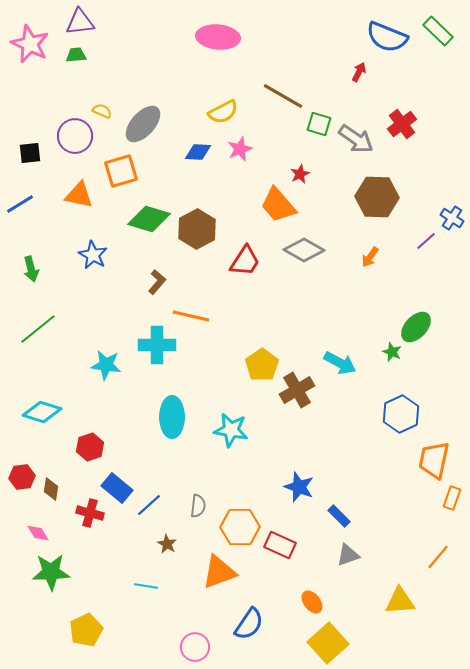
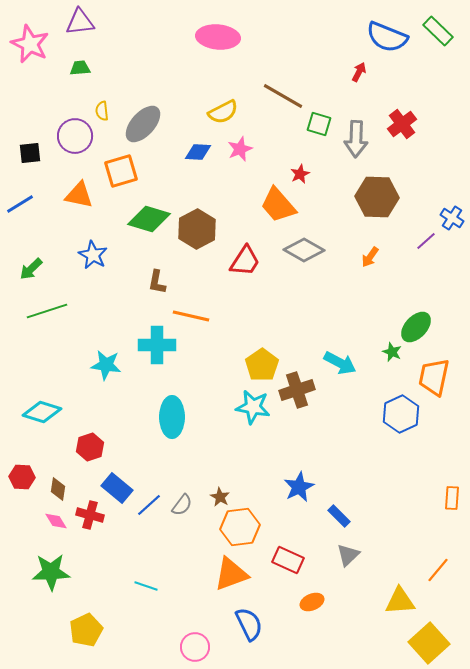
green trapezoid at (76, 55): moved 4 px right, 13 px down
yellow semicircle at (102, 111): rotated 120 degrees counterclockwise
gray arrow at (356, 139): rotated 57 degrees clockwise
green arrow at (31, 269): rotated 60 degrees clockwise
brown L-shape at (157, 282): rotated 150 degrees clockwise
green line at (38, 329): moved 9 px right, 18 px up; rotated 21 degrees clockwise
brown cross at (297, 390): rotated 12 degrees clockwise
cyan star at (231, 430): moved 22 px right, 23 px up
orange trapezoid at (434, 460): moved 83 px up
red hexagon at (22, 477): rotated 10 degrees clockwise
blue star at (299, 487): rotated 24 degrees clockwise
brown diamond at (51, 489): moved 7 px right
orange rectangle at (452, 498): rotated 15 degrees counterclockwise
gray semicircle at (198, 506): moved 16 px left, 1 px up; rotated 30 degrees clockwise
red cross at (90, 513): moved 2 px down
orange hexagon at (240, 527): rotated 6 degrees counterclockwise
pink diamond at (38, 533): moved 18 px right, 12 px up
brown star at (167, 544): moved 53 px right, 47 px up
red rectangle at (280, 545): moved 8 px right, 15 px down
gray triangle at (348, 555): rotated 25 degrees counterclockwise
orange line at (438, 557): moved 13 px down
orange triangle at (219, 572): moved 12 px right, 2 px down
cyan line at (146, 586): rotated 10 degrees clockwise
orange ellipse at (312, 602): rotated 75 degrees counterclockwise
blue semicircle at (249, 624): rotated 60 degrees counterclockwise
yellow square at (328, 643): moved 101 px right
